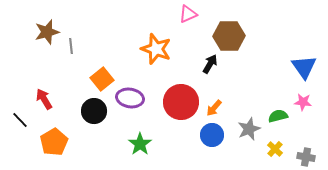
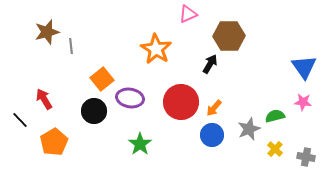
orange star: rotated 12 degrees clockwise
green semicircle: moved 3 px left
